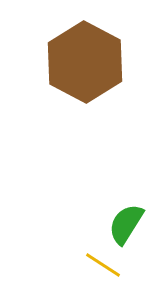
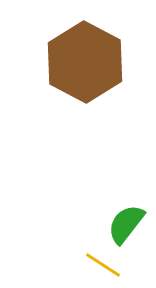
green semicircle: rotated 6 degrees clockwise
